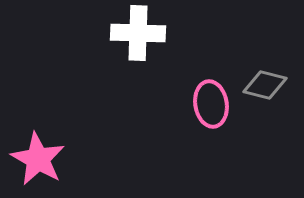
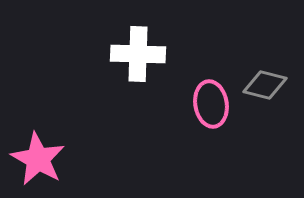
white cross: moved 21 px down
